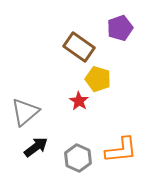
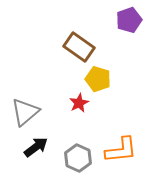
purple pentagon: moved 9 px right, 8 px up
red star: moved 2 px down; rotated 12 degrees clockwise
